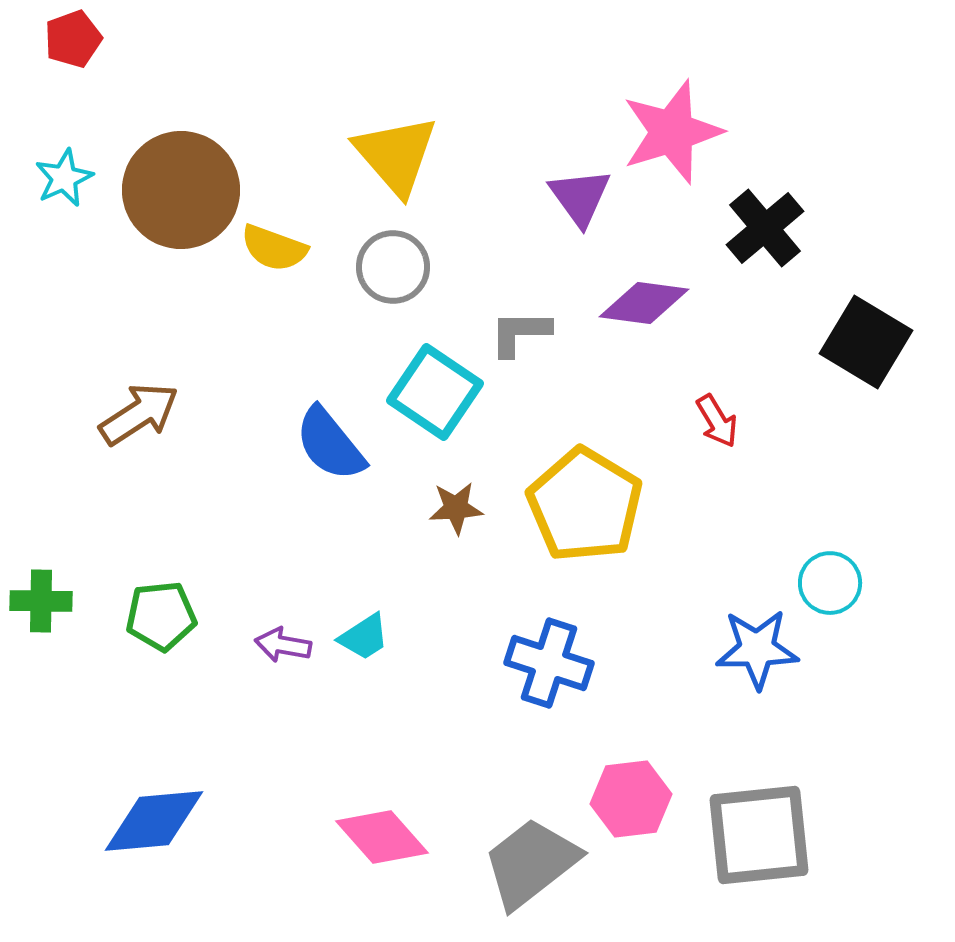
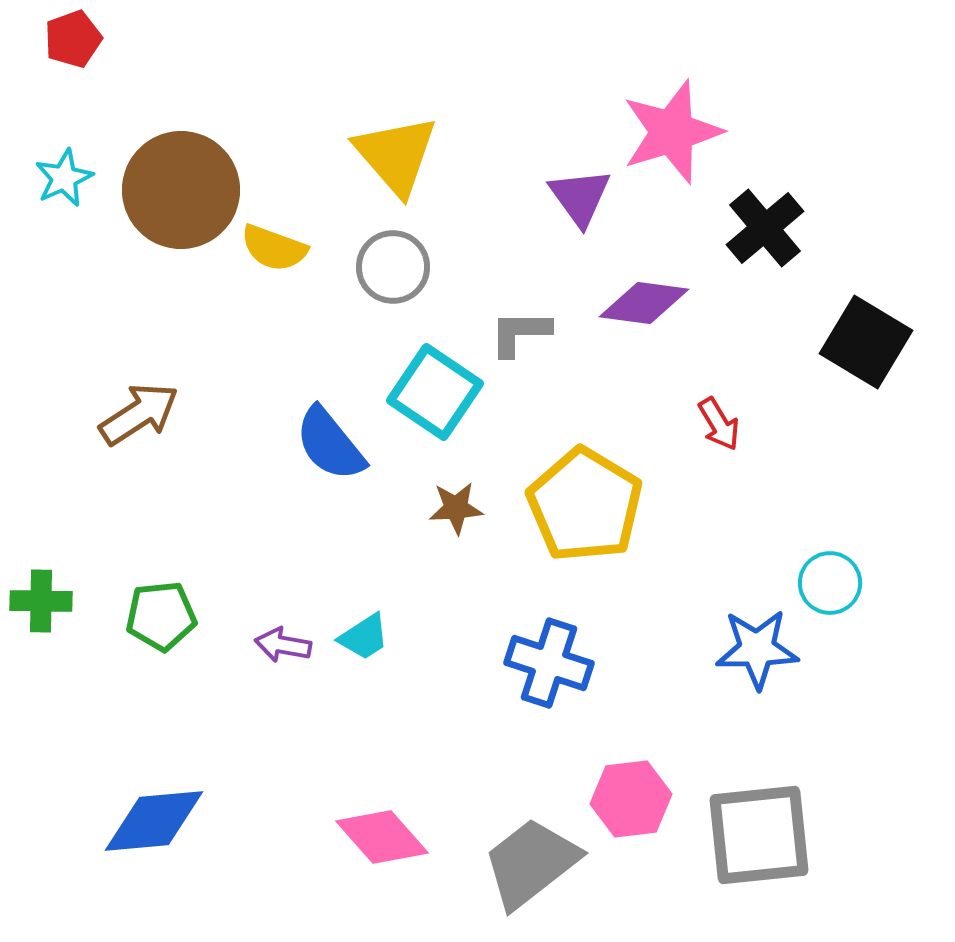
red arrow: moved 2 px right, 3 px down
